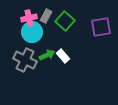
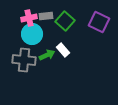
gray rectangle: rotated 56 degrees clockwise
purple square: moved 2 px left, 5 px up; rotated 35 degrees clockwise
cyan circle: moved 2 px down
white rectangle: moved 6 px up
gray cross: moved 1 px left; rotated 20 degrees counterclockwise
